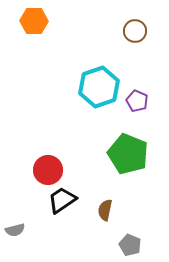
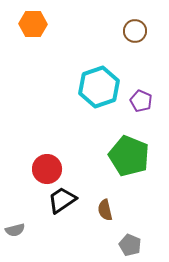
orange hexagon: moved 1 px left, 3 px down
purple pentagon: moved 4 px right
green pentagon: moved 1 px right, 2 px down
red circle: moved 1 px left, 1 px up
brown semicircle: rotated 25 degrees counterclockwise
